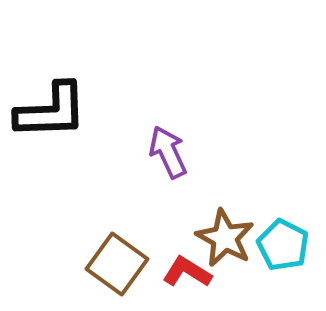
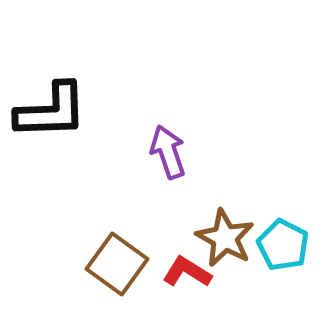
purple arrow: rotated 6 degrees clockwise
